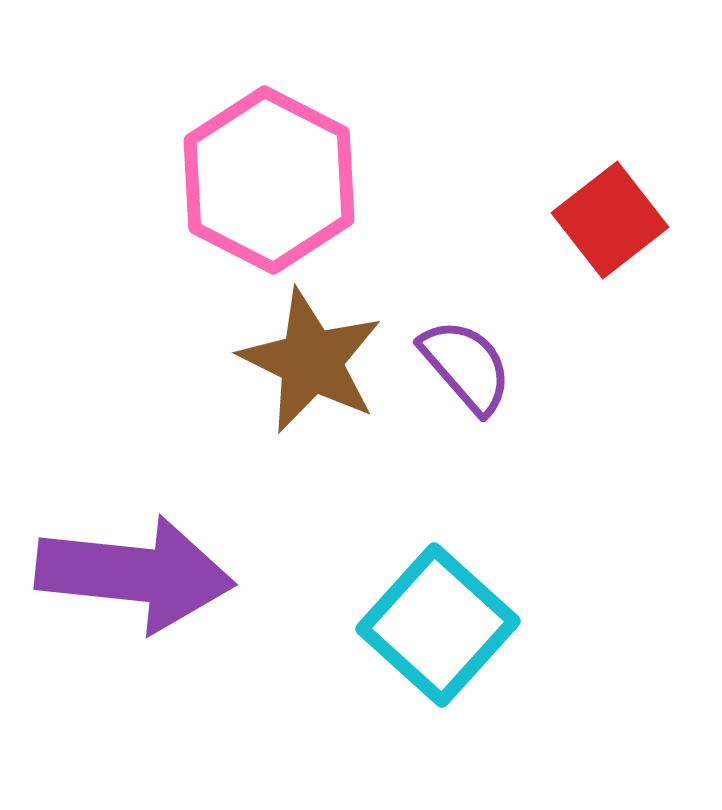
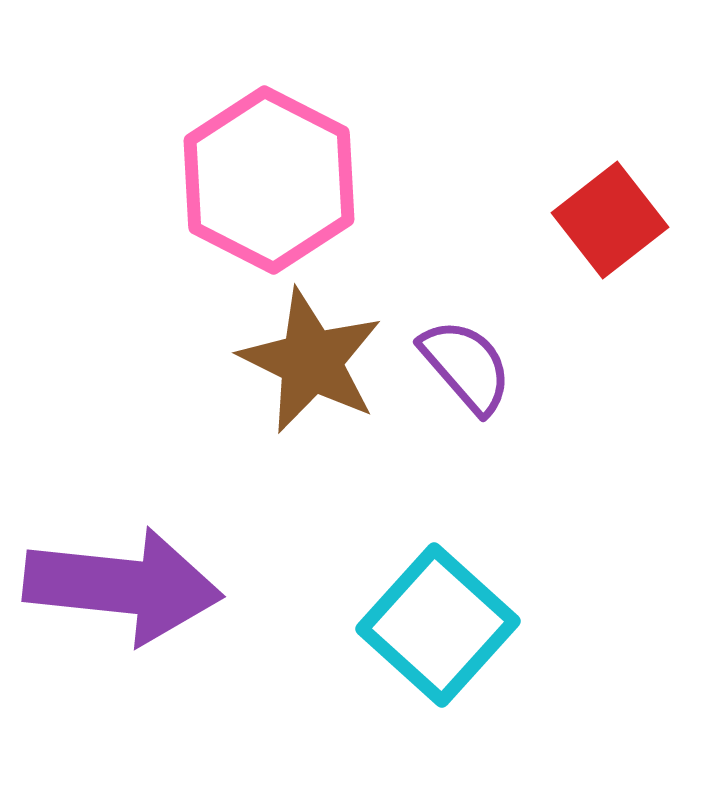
purple arrow: moved 12 px left, 12 px down
